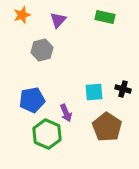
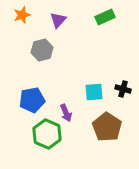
green rectangle: rotated 36 degrees counterclockwise
